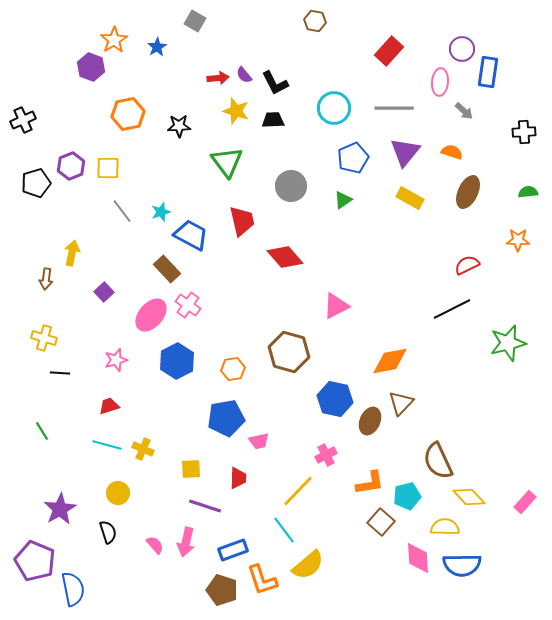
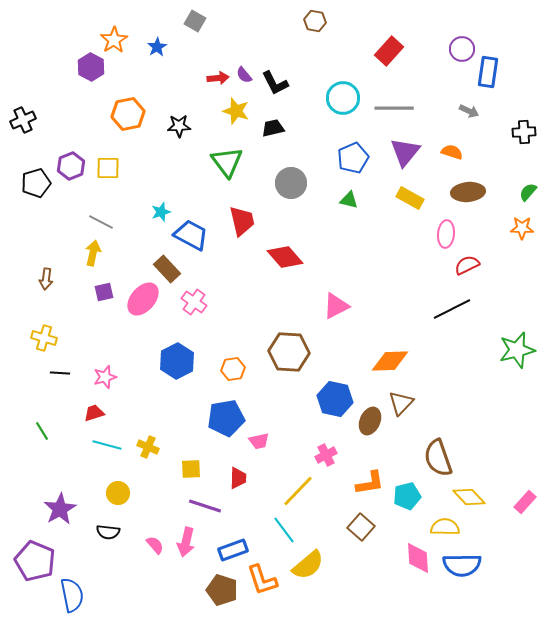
purple hexagon at (91, 67): rotated 8 degrees clockwise
pink ellipse at (440, 82): moved 6 px right, 152 px down
cyan circle at (334, 108): moved 9 px right, 10 px up
gray arrow at (464, 111): moved 5 px right; rotated 18 degrees counterclockwise
black trapezoid at (273, 120): moved 8 px down; rotated 10 degrees counterclockwise
gray circle at (291, 186): moved 3 px up
brown ellipse at (468, 192): rotated 60 degrees clockwise
green semicircle at (528, 192): rotated 42 degrees counterclockwise
green triangle at (343, 200): moved 6 px right; rotated 48 degrees clockwise
gray line at (122, 211): moved 21 px left, 11 px down; rotated 25 degrees counterclockwise
orange star at (518, 240): moved 4 px right, 12 px up
yellow arrow at (72, 253): moved 21 px right
purple square at (104, 292): rotated 30 degrees clockwise
pink cross at (188, 305): moved 6 px right, 3 px up
pink ellipse at (151, 315): moved 8 px left, 16 px up
green star at (508, 343): moved 9 px right, 7 px down
brown hexagon at (289, 352): rotated 12 degrees counterclockwise
pink star at (116, 360): moved 11 px left, 17 px down
orange diamond at (390, 361): rotated 9 degrees clockwise
red trapezoid at (109, 406): moved 15 px left, 7 px down
yellow cross at (143, 449): moved 5 px right, 2 px up
brown semicircle at (438, 461): moved 3 px up; rotated 6 degrees clockwise
brown square at (381, 522): moved 20 px left, 5 px down
black semicircle at (108, 532): rotated 115 degrees clockwise
blue semicircle at (73, 589): moved 1 px left, 6 px down
